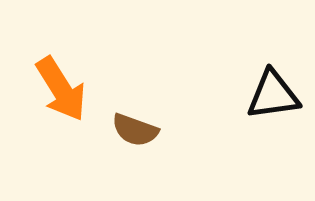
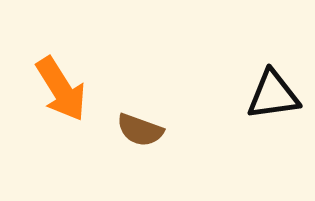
brown semicircle: moved 5 px right
